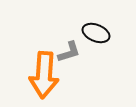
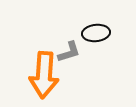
black ellipse: rotated 28 degrees counterclockwise
